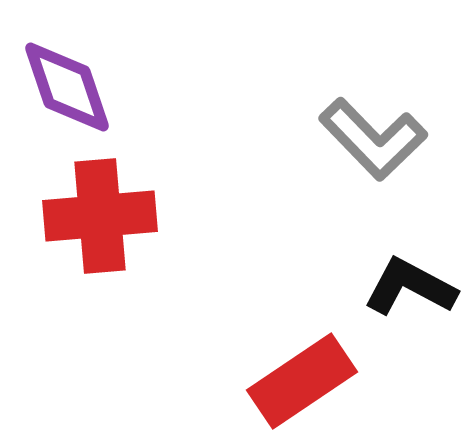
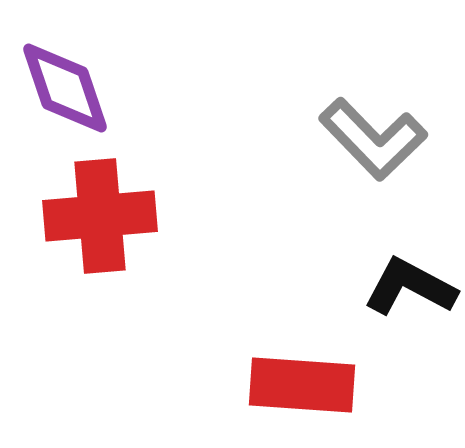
purple diamond: moved 2 px left, 1 px down
red rectangle: moved 4 px down; rotated 38 degrees clockwise
